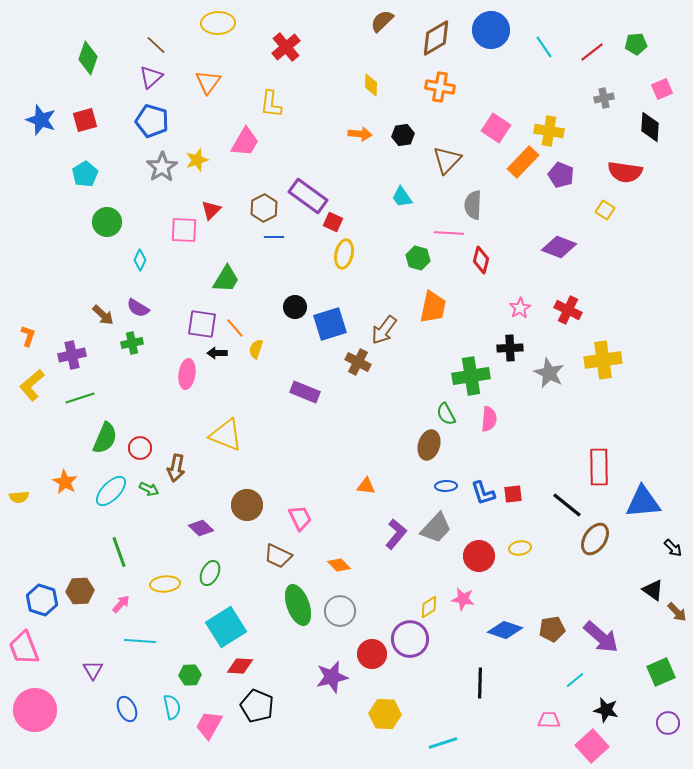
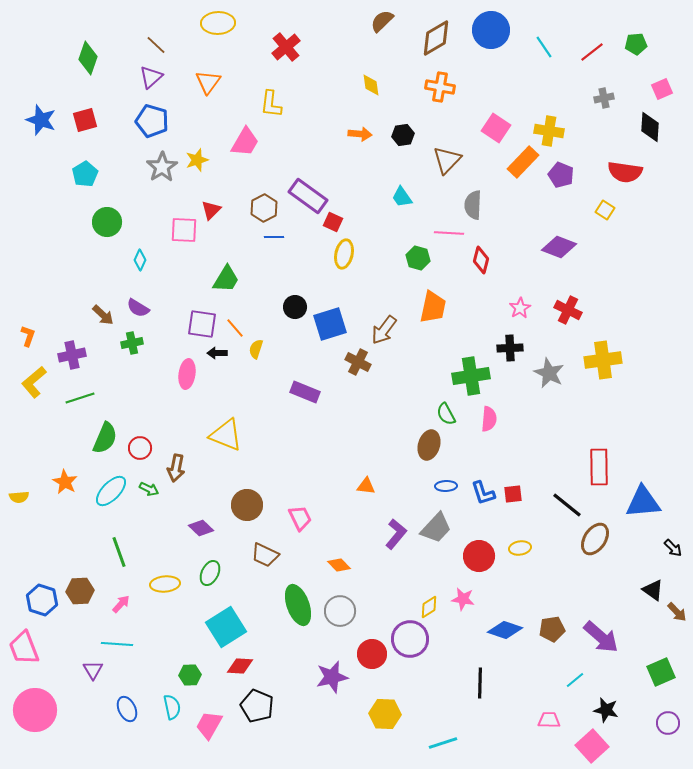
yellow diamond at (371, 85): rotated 10 degrees counterclockwise
yellow L-shape at (32, 385): moved 2 px right, 3 px up
brown trapezoid at (278, 556): moved 13 px left, 1 px up
cyan line at (140, 641): moved 23 px left, 3 px down
